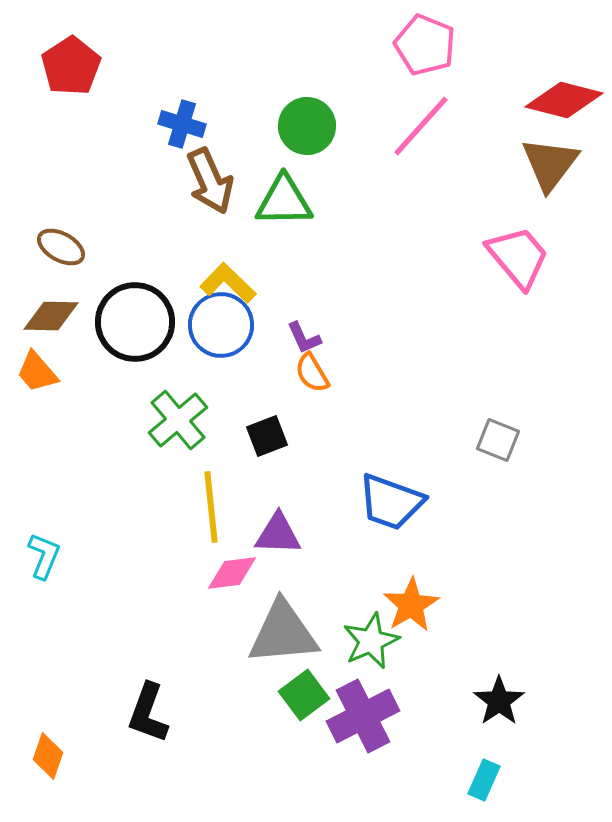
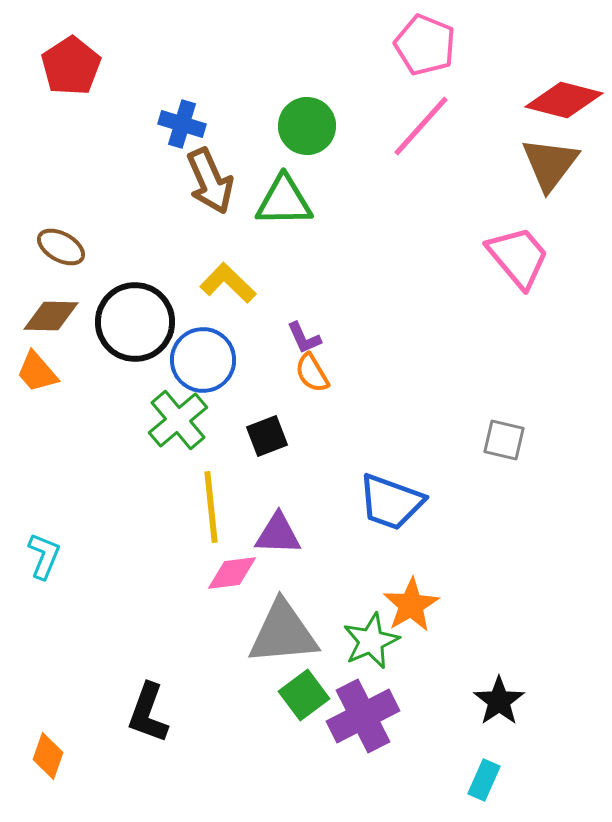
blue circle: moved 18 px left, 35 px down
gray square: moved 6 px right; rotated 9 degrees counterclockwise
